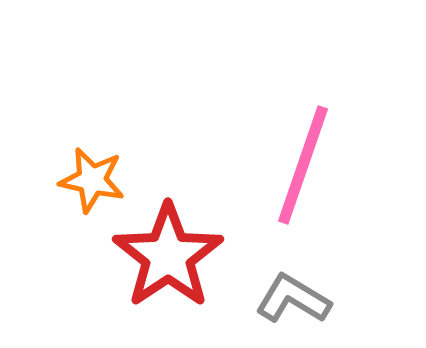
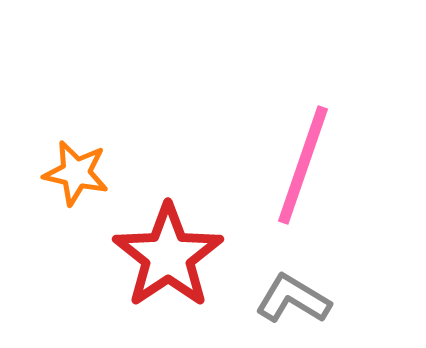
orange star: moved 16 px left, 7 px up
